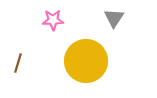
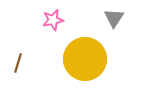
pink star: rotated 10 degrees counterclockwise
yellow circle: moved 1 px left, 2 px up
